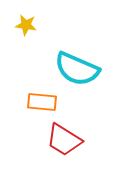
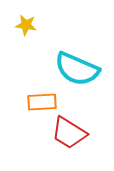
orange rectangle: rotated 8 degrees counterclockwise
red trapezoid: moved 5 px right, 7 px up
